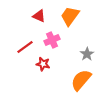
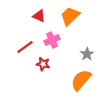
orange trapezoid: rotated 10 degrees clockwise
